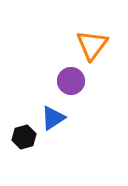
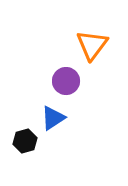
purple circle: moved 5 px left
black hexagon: moved 1 px right, 4 px down
